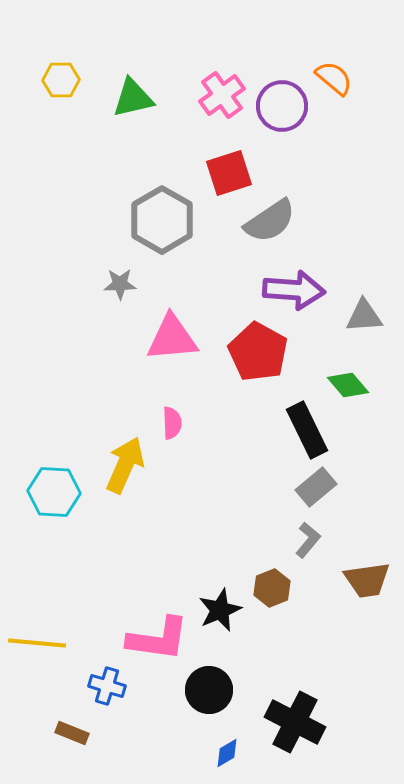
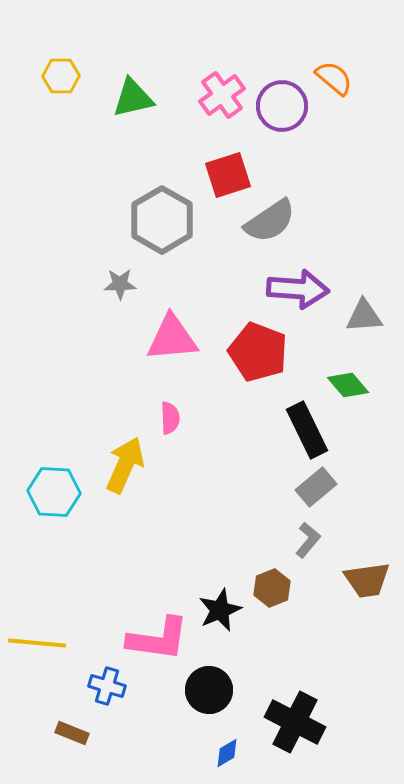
yellow hexagon: moved 4 px up
red square: moved 1 px left, 2 px down
purple arrow: moved 4 px right, 1 px up
red pentagon: rotated 8 degrees counterclockwise
pink semicircle: moved 2 px left, 5 px up
